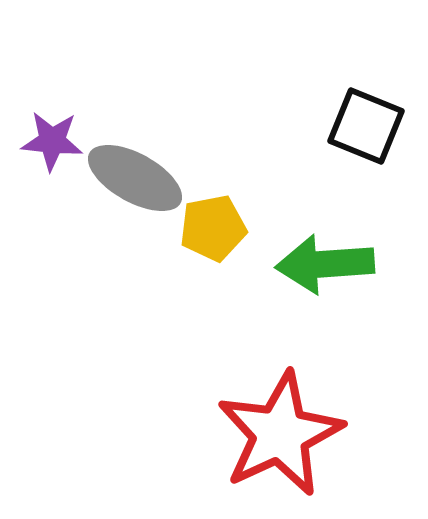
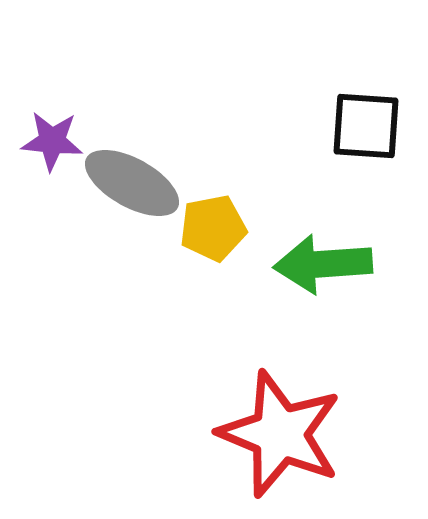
black square: rotated 18 degrees counterclockwise
gray ellipse: moved 3 px left, 5 px down
green arrow: moved 2 px left
red star: rotated 25 degrees counterclockwise
